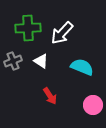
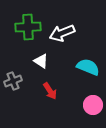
green cross: moved 1 px up
white arrow: rotated 25 degrees clockwise
gray cross: moved 20 px down
cyan semicircle: moved 6 px right
red arrow: moved 5 px up
